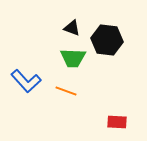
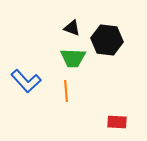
orange line: rotated 65 degrees clockwise
